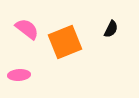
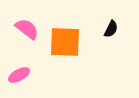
orange square: rotated 24 degrees clockwise
pink ellipse: rotated 25 degrees counterclockwise
